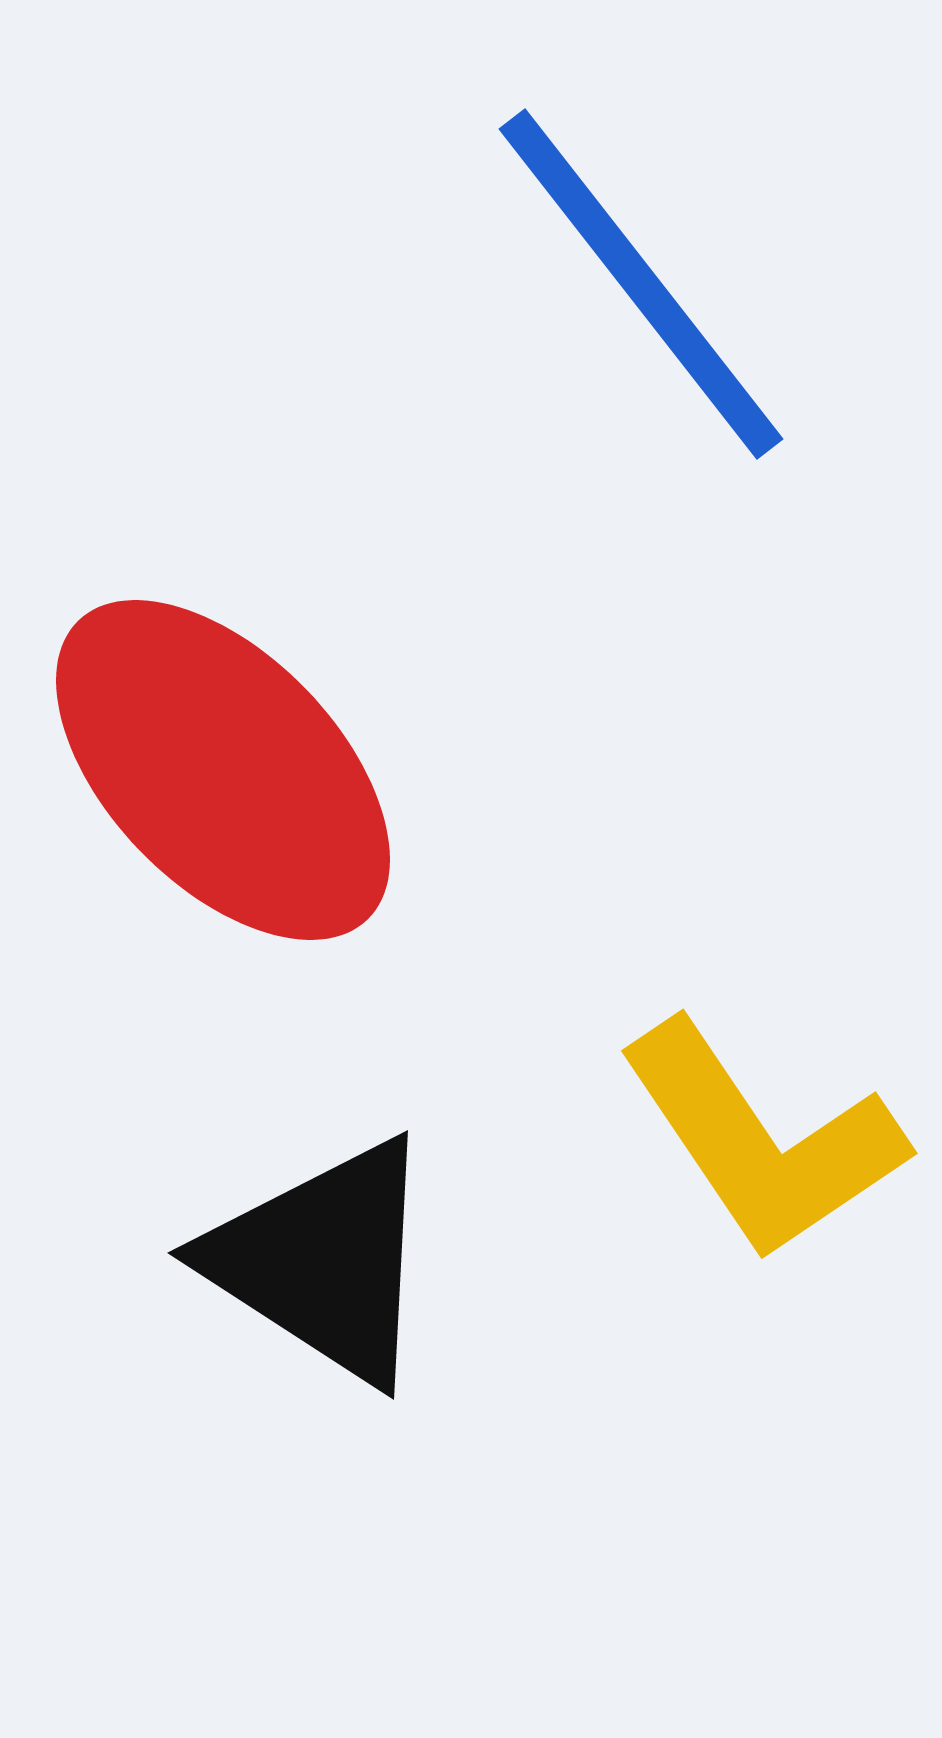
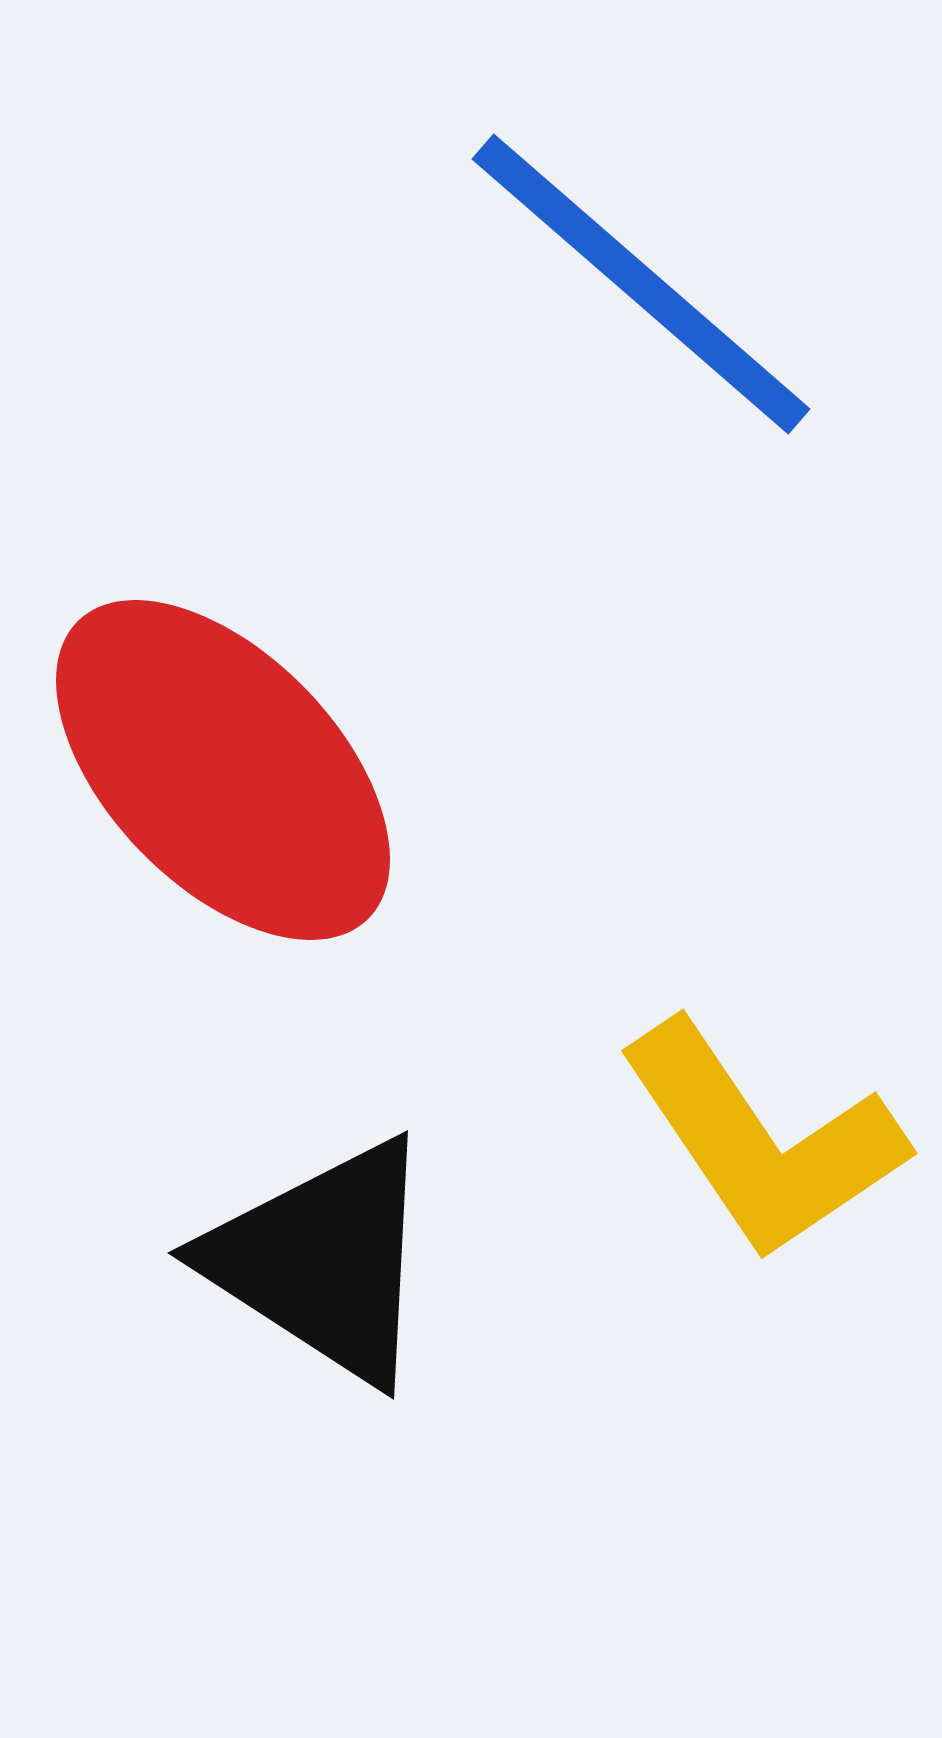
blue line: rotated 11 degrees counterclockwise
